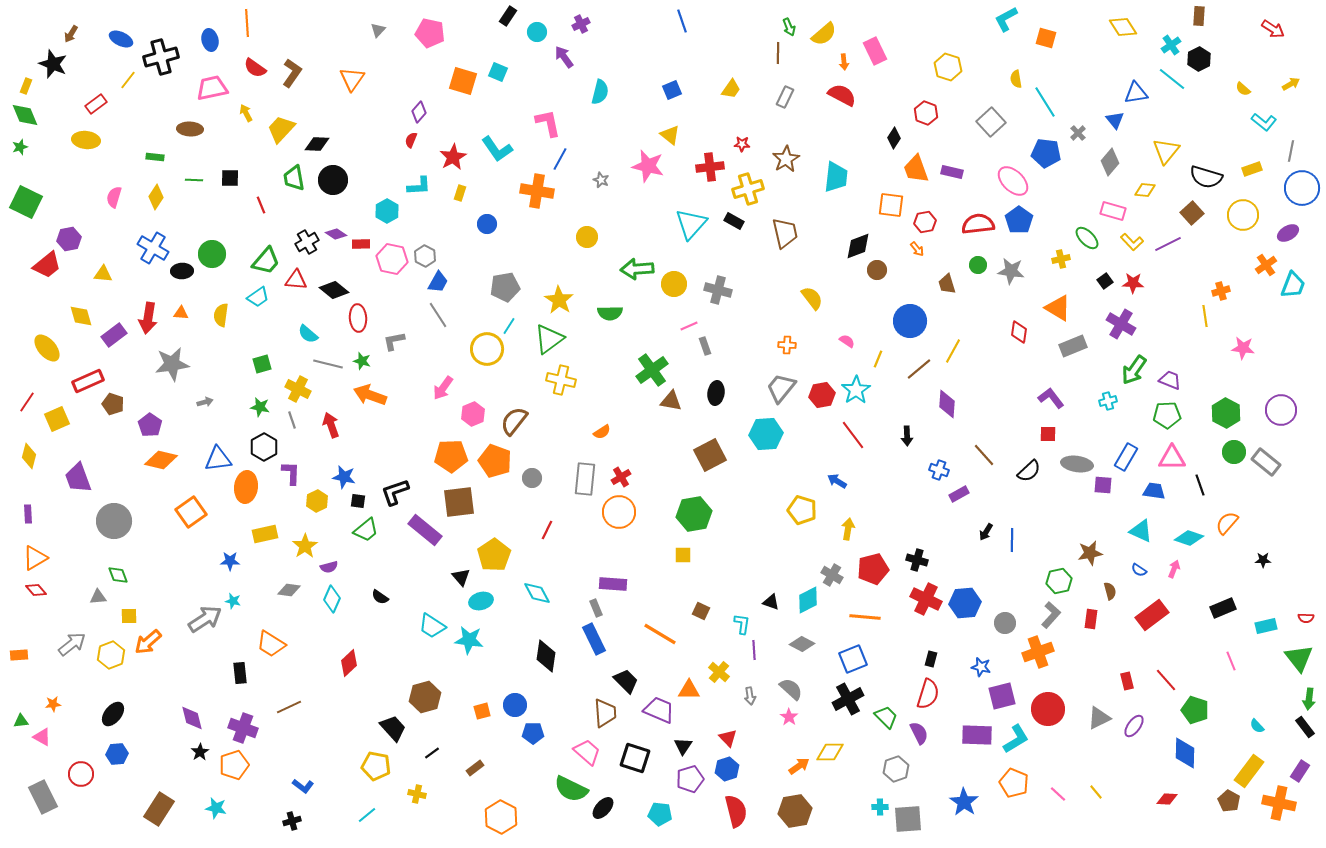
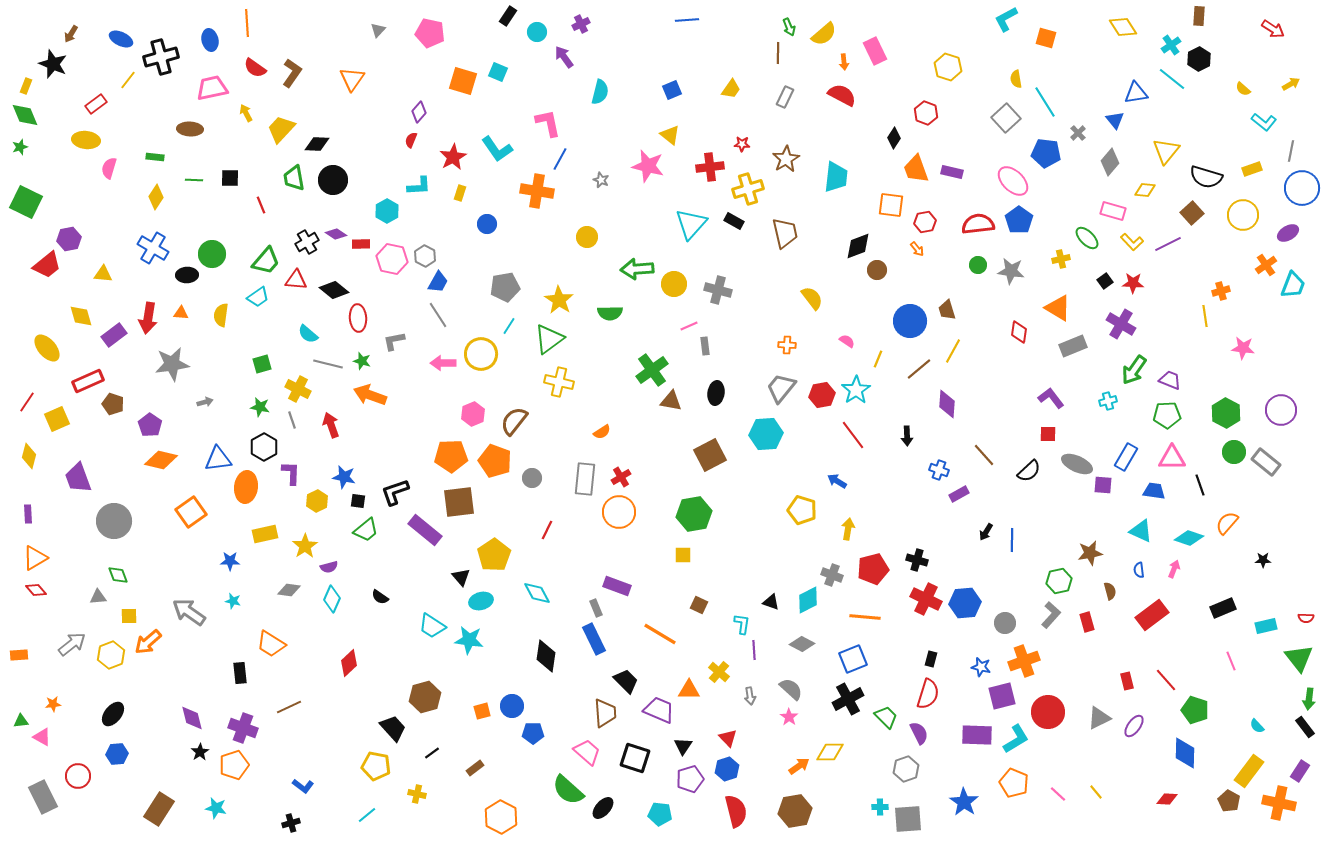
blue line at (682, 21): moved 5 px right, 1 px up; rotated 75 degrees counterclockwise
gray square at (991, 122): moved 15 px right, 4 px up
pink semicircle at (114, 197): moved 5 px left, 29 px up
black ellipse at (182, 271): moved 5 px right, 4 px down
brown trapezoid at (947, 284): moved 26 px down
gray rectangle at (705, 346): rotated 12 degrees clockwise
yellow circle at (487, 349): moved 6 px left, 5 px down
yellow cross at (561, 380): moved 2 px left, 2 px down
pink arrow at (443, 388): moved 25 px up; rotated 55 degrees clockwise
gray ellipse at (1077, 464): rotated 16 degrees clockwise
blue semicircle at (1139, 570): rotated 49 degrees clockwise
gray cross at (832, 575): rotated 10 degrees counterclockwise
purple rectangle at (613, 584): moved 4 px right, 2 px down; rotated 16 degrees clockwise
brown square at (701, 611): moved 2 px left, 6 px up
gray arrow at (205, 619): moved 16 px left, 7 px up; rotated 112 degrees counterclockwise
red rectangle at (1091, 619): moved 4 px left, 3 px down; rotated 24 degrees counterclockwise
orange cross at (1038, 652): moved 14 px left, 9 px down
blue circle at (515, 705): moved 3 px left, 1 px down
red circle at (1048, 709): moved 3 px down
gray hexagon at (896, 769): moved 10 px right
red circle at (81, 774): moved 3 px left, 2 px down
green semicircle at (571, 789): moved 3 px left, 1 px down; rotated 16 degrees clockwise
black cross at (292, 821): moved 1 px left, 2 px down
